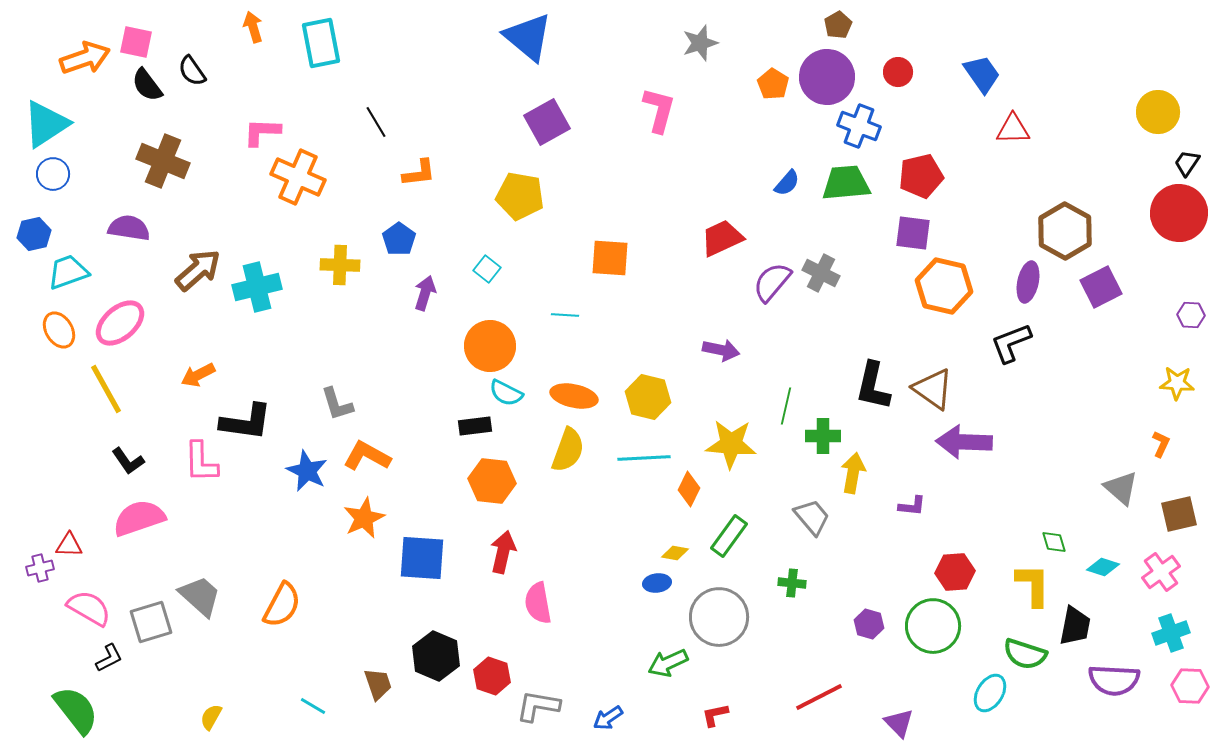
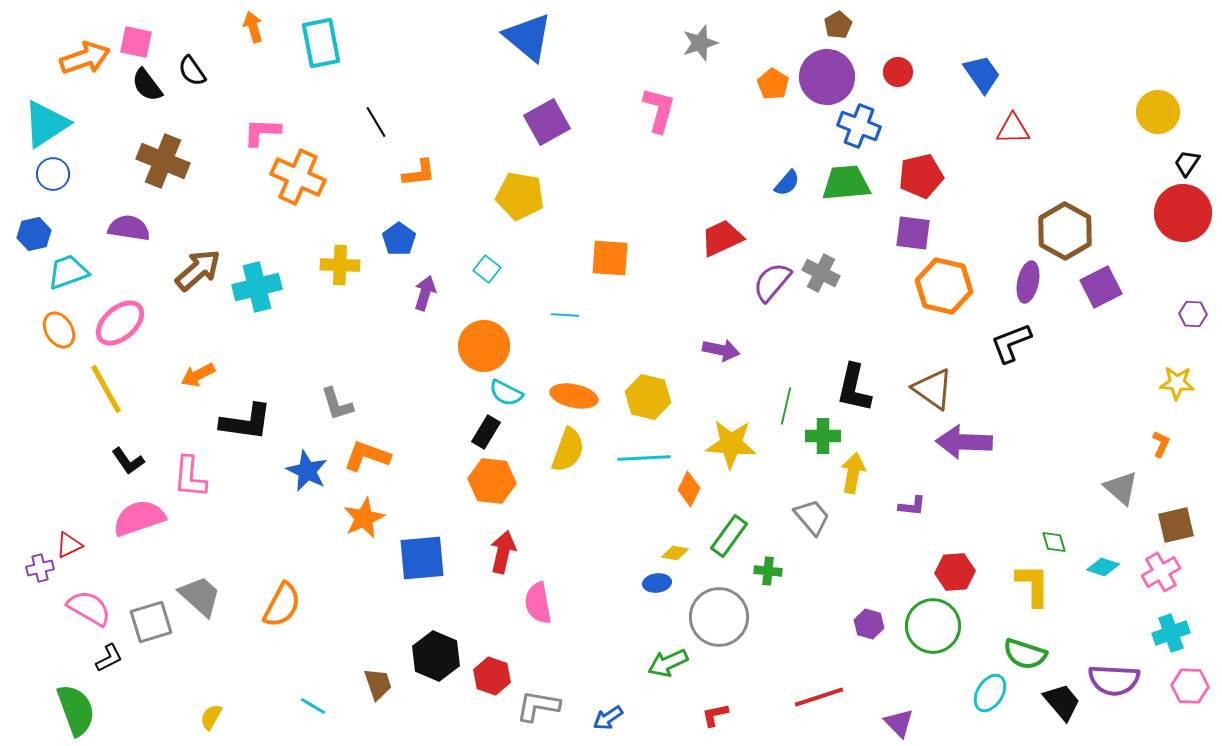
red circle at (1179, 213): moved 4 px right
purple hexagon at (1191, 315): moved 2 px right, 1 px up
orange circle at (490, 346): moved 6 px left
black L-shape at (873, 386): moved 19 px left, 2 px down
black rectangle at (475, 426): moved 11 px right, 6 px down; rotated 52 degrees counterclockwise
orange L-shape at (367, 456): rotated 9 degrees counterclockwise
pink L-shape at (201, 462): moved 11 px left, 15 px down; rotated 6 degrees clockwise
brown square at (1179, 514): moved 3 px left, 11 px down
red triangle at (69, 545): rotated 28 degrees counterclockwise
blue square at (422, 558): rotated 9 degrees counterclockwise
pink cross at (1161, 572): rotated 6 degrees clockwise
green cross at (792, 583): moved 24 px left, 12 px up
black trapezoid at (1075, 626): moved 13 px left, 76 px down; rotated 51 degrees counterclockwise
red line at (819, 697): rotated 9 degrees clockwise
green semicircle at (76, 710): rotated 18 degrees clockwise
